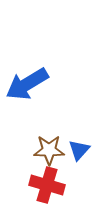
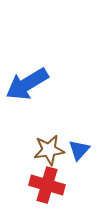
brown star: rotated 8 degrees counterclockwise
